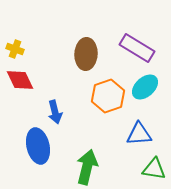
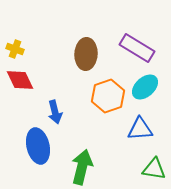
blue triangle: moved 1 px right, 5 px up
green arrow: moved 5 px left
